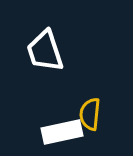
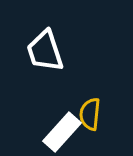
white rectangle: rotated 36 degrees counterclockwise
